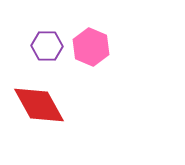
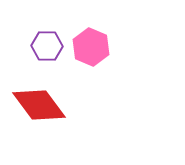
red diamond: rotated 8 degrees counterclockwise
